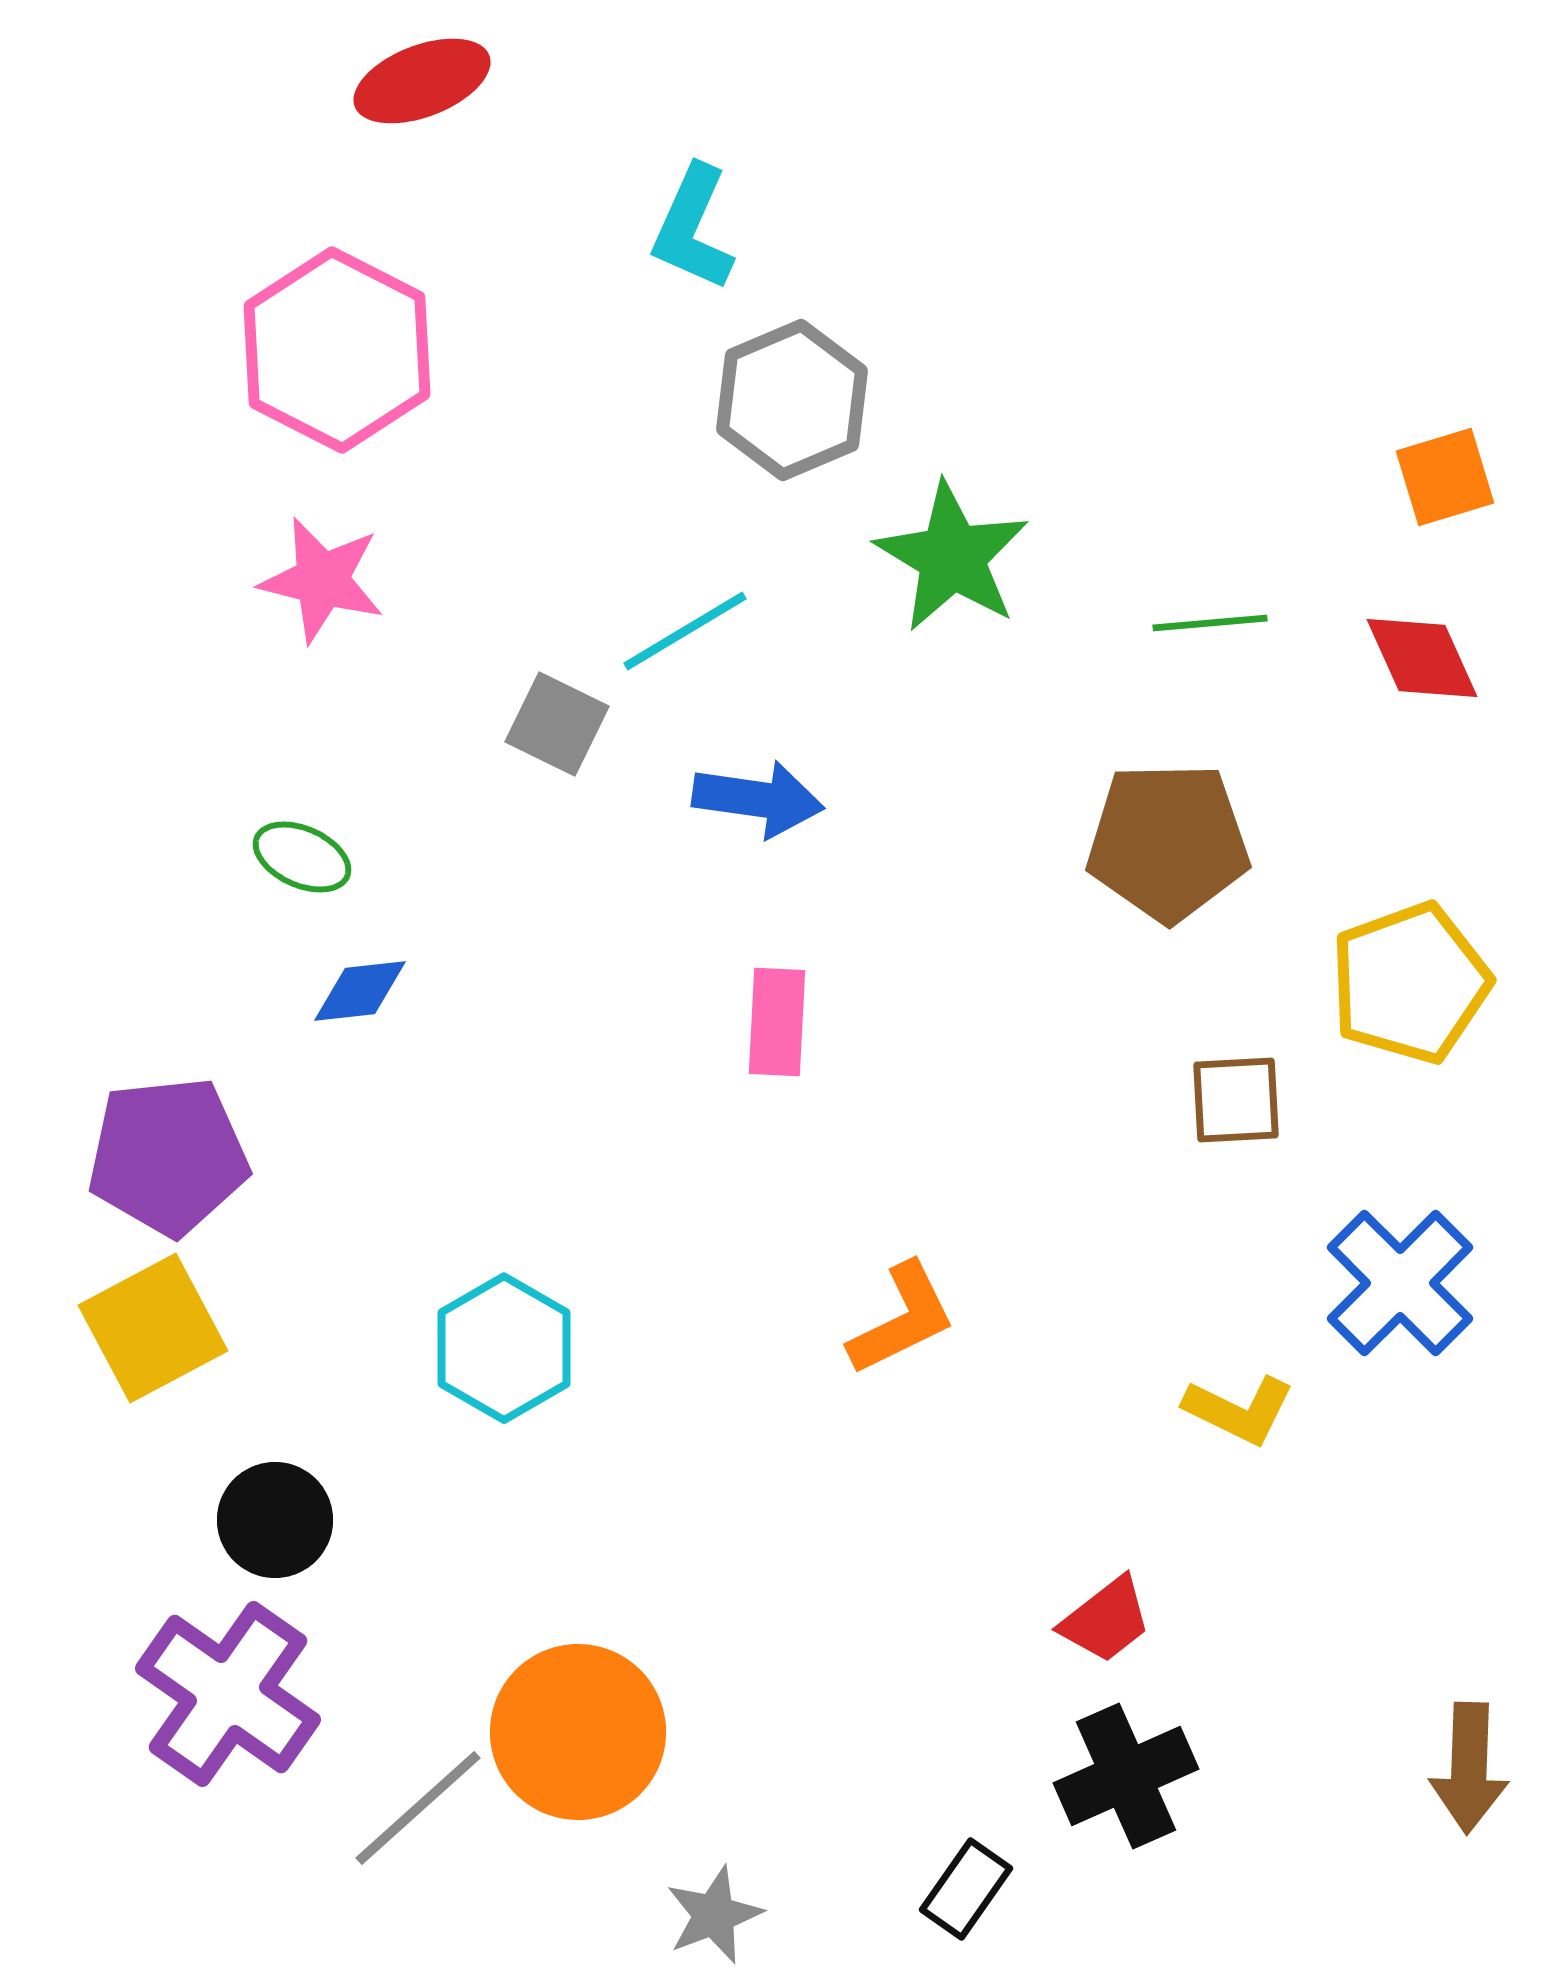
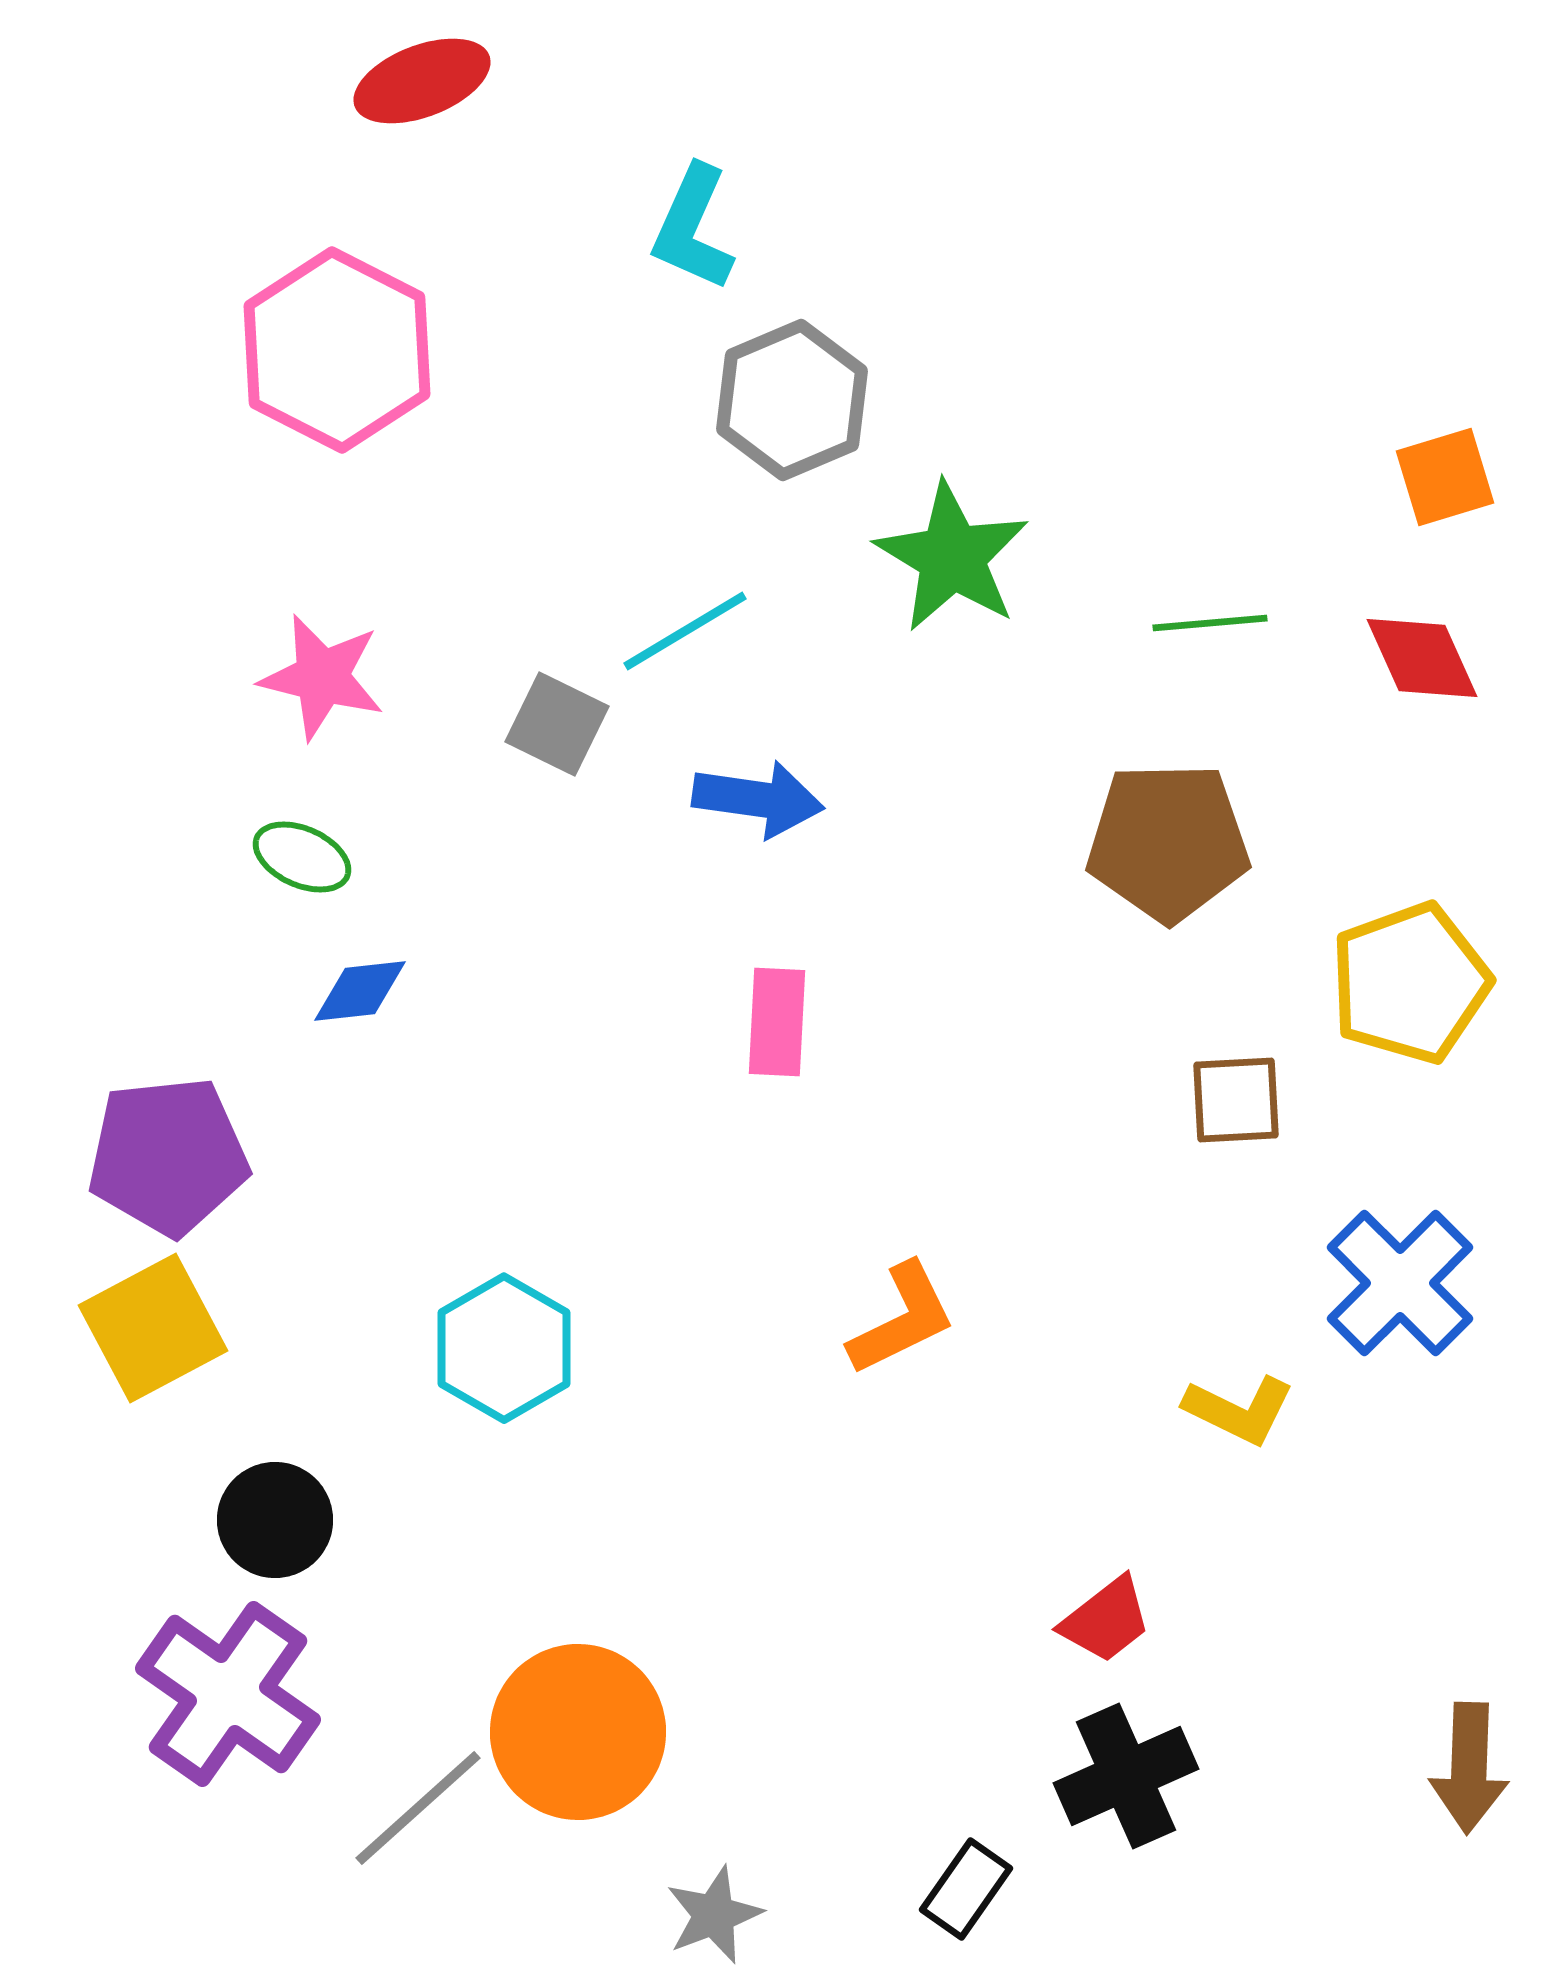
pink star: moved 97 px down
